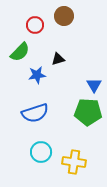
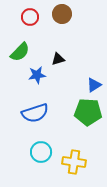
brown circle: moved 2 px left, 2 px up
red circle: moved 5 px left, 8 px up
blue triangle: rotated 28 degrees clockwise
